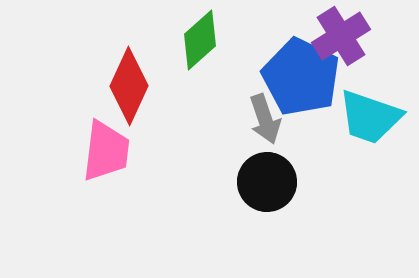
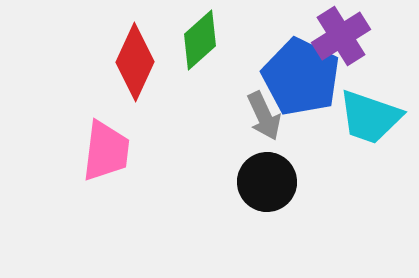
red diamond: moved 6 px right, 24 px up
gray arrow: moved 1 px left, 3 px up; rotated 6 degrees counterclockwise
